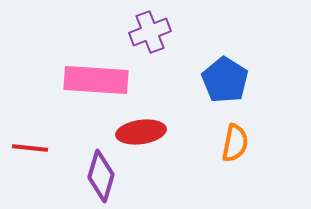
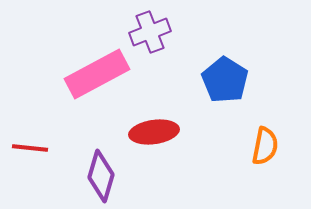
pink rectangle: moved 1 px right, 6 px up; rotated 32 degrees counterclockwise
red ellipse: moved 13 px right
orange semicircle: moved 30 px right, 3 px down
